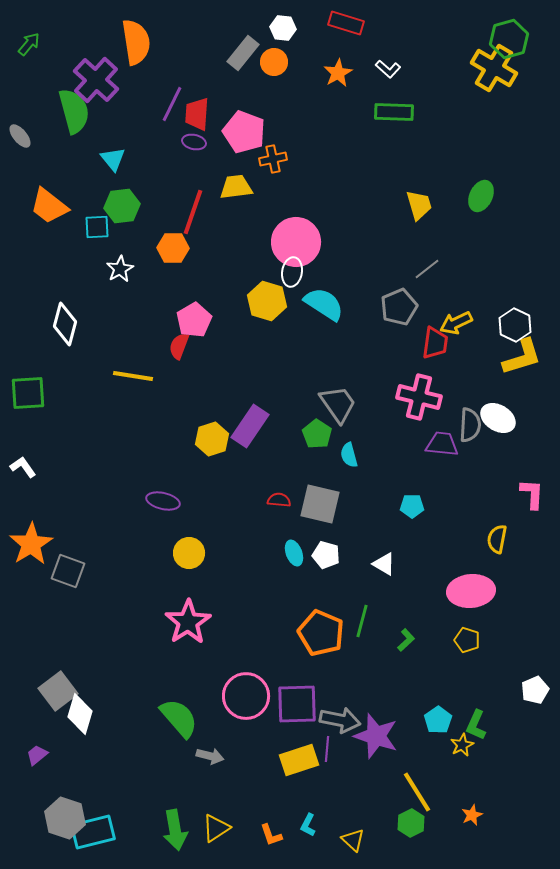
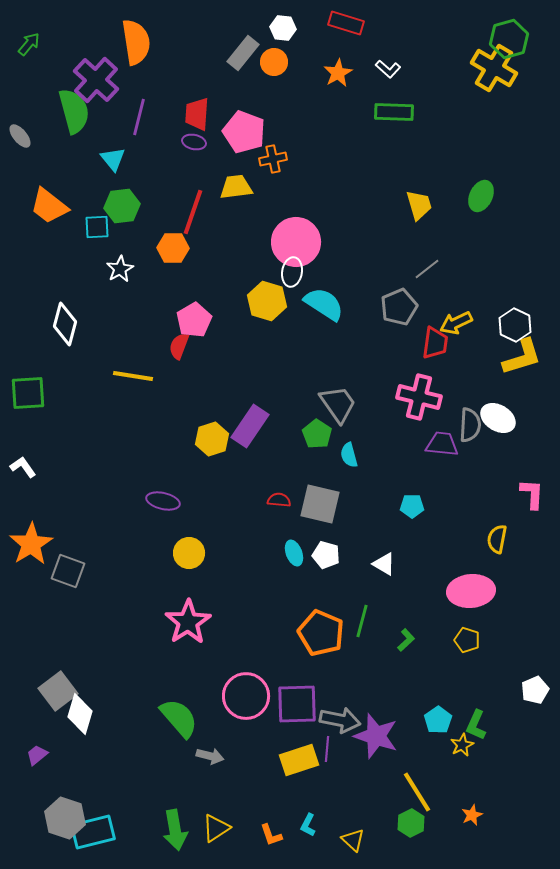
purple line at (172, 104): moved 33 px left, 13 px down; rotated 12 degrees counterclockwise
